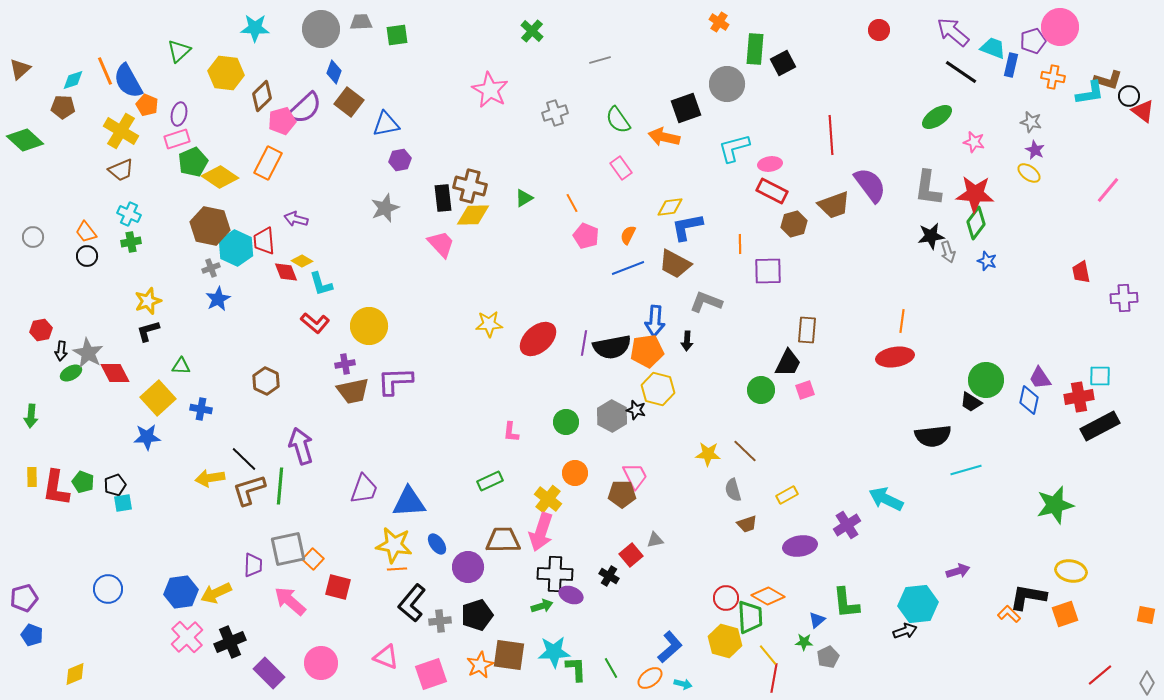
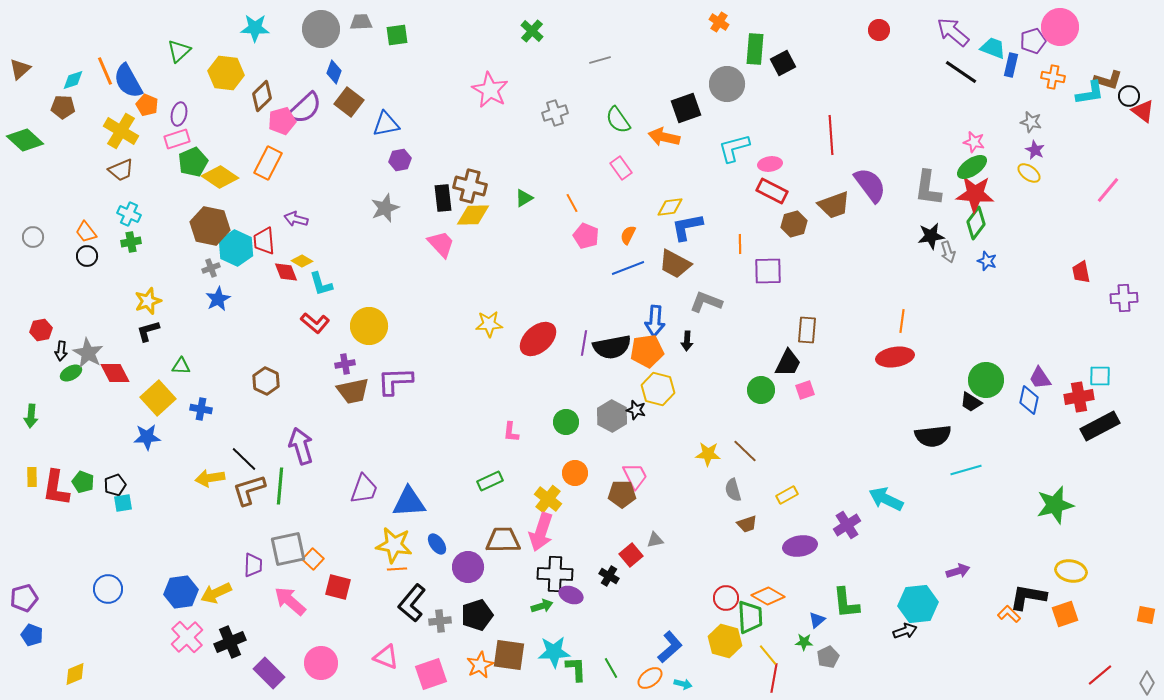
green ellipse at (937, 117): moved 35 px right, 50 px down
